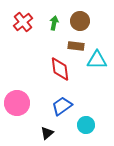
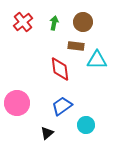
brown circle: moved 3 px right, 1 px down
